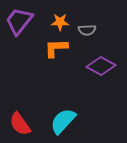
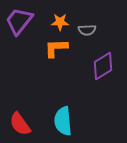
purple diamond: moved 2 px right; rotated 60 degrees counterclockwise
cyan semicircle: rotated 48 degrees counterclockwise
